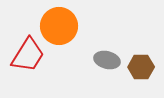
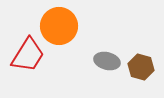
gray ellipse: moved 1 px down
brown hexagon: rotated 15 degrees clockwise
